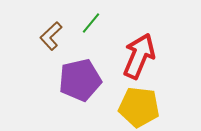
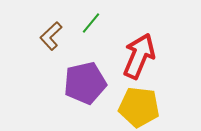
purple pentagon: moved 5 px right, 3 px down
